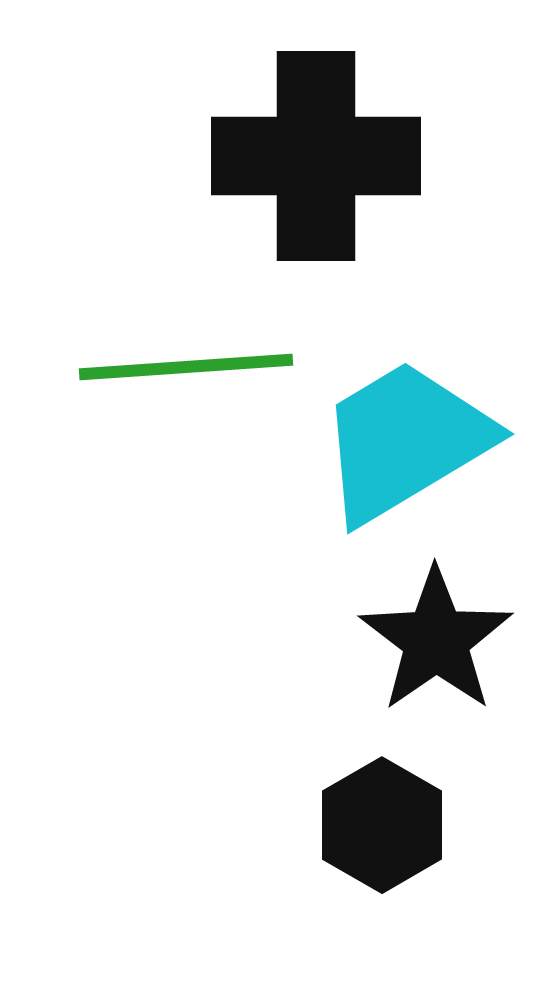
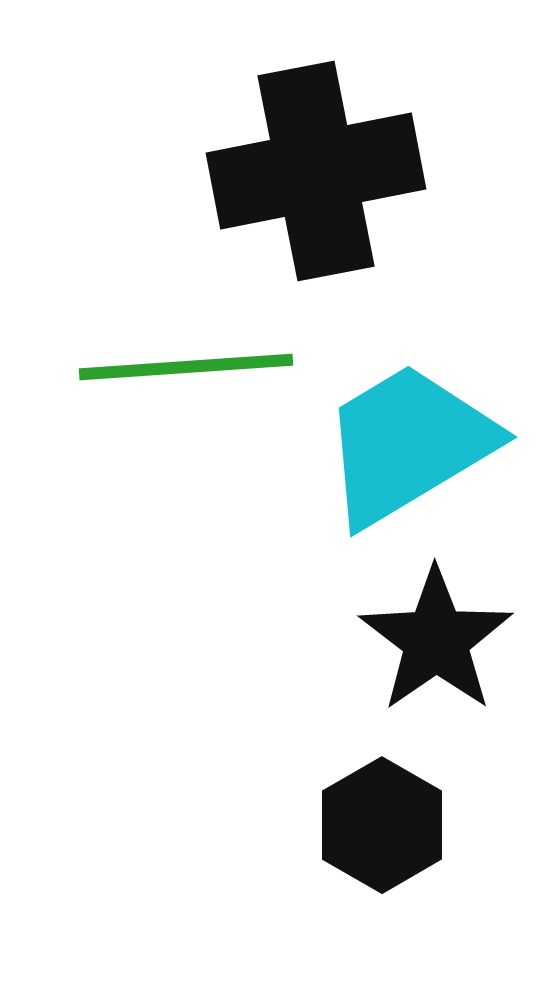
black cross: moved 15 px down; rotated 11 degrees counterclockwise
cyan trapezoid: moved 3 px right, 3 px down
